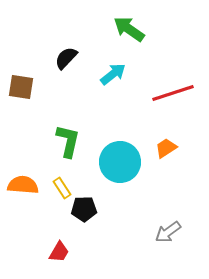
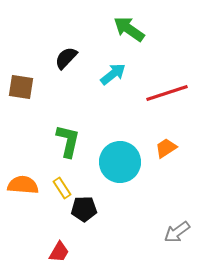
red line: moved 6 px left
gray arrow: moved 9 px right
